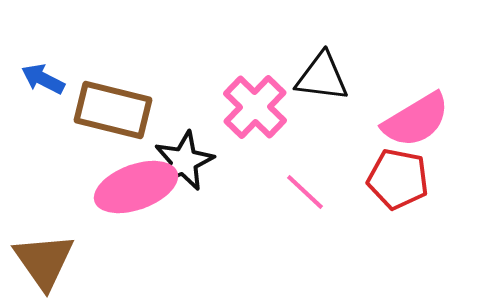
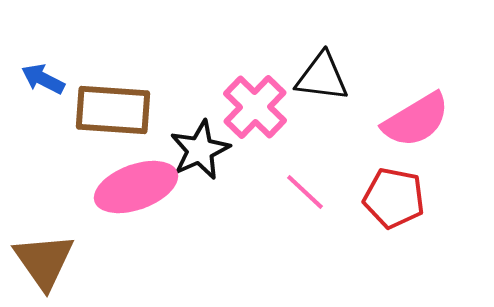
brown rectangle: rotated 10 degrees counterclockwise
black star: moved 16 px right, 11 px up
red pentagon: moved 4 px left, 19 px down
